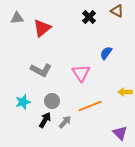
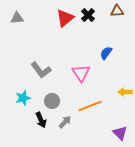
brown triangle: rotated 32 degrees counterclockwise
black cross: moved 1 px left, 2 px up
red triangle: moved 23 px right, 10 px up
gray L-shape: rotated 25 degrees clockwise
cyan star: moved 4 px up
black arrow: moved 4 px left; rotated 126 degrees clockwise
